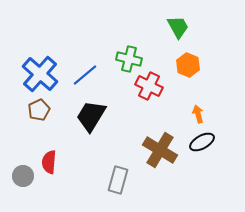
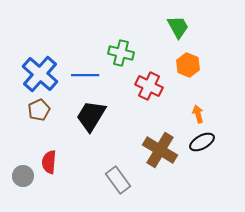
green cross: moved 8 px left, 6 px up
blue line: rotated 40 degrees clockwise
gray rectangle: rotated 52 degrees counterclockwise
